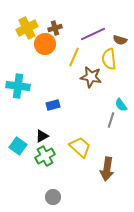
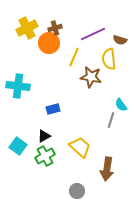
orange circle: moved 4 px right, 1 px up
blue rectangle: moved 4 px down
black triangle: moved 2 px right
gray circle: moved 24 px right, 6 px up
